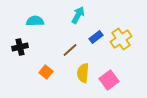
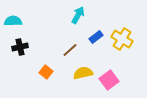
cyan semicircle: moved 22 px left
yellow cross: moved 1 px right; rotated 25 degrees counterclockwise
yellow semicircle: rotated 72 degrees clockwise
